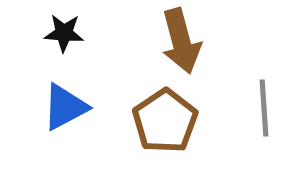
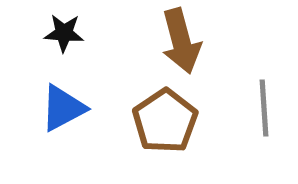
blue triangle: moved 2 px left, 1 px down
